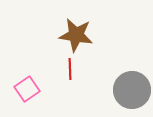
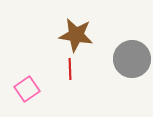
gray circle: moved 31 px up
